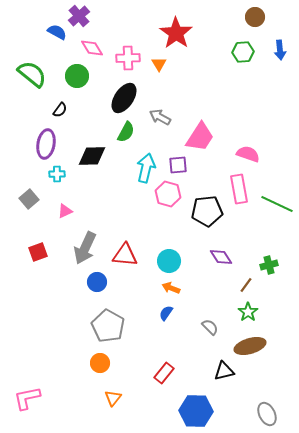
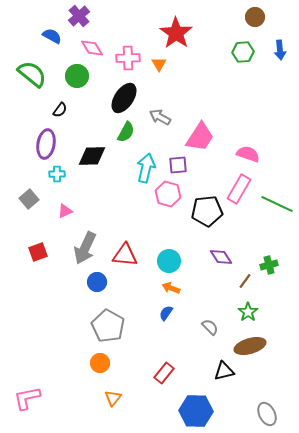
blue semicircle at (57, 32): moved 5 px left, 4 px down
pink rectangle at (239, 189): rotated 40 degrees clockwise
brown line at (246, 285): moved 1 px left, 4 px up
